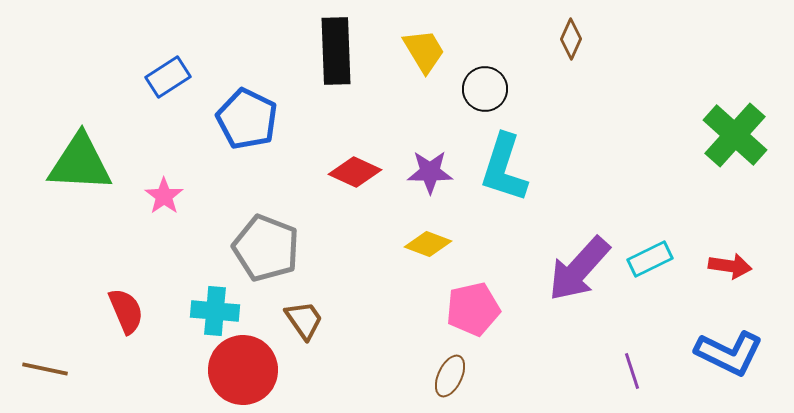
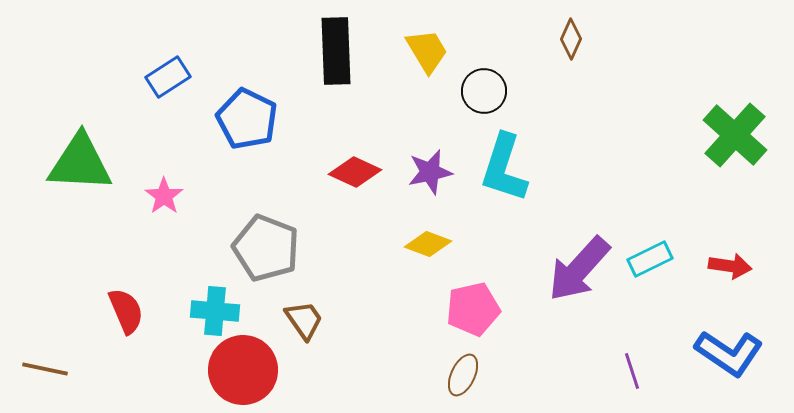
yellow trapezoid: moved 3 px right
black circle: moved 1 px left, 2 px down
purple star: rotated 12 degrees counterclockwise
blue L-shape: rotated 8 degrees clockwise
brown ellipse: moved 13 px right, 1 px up
